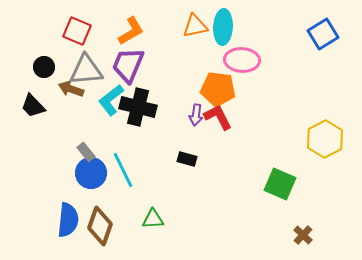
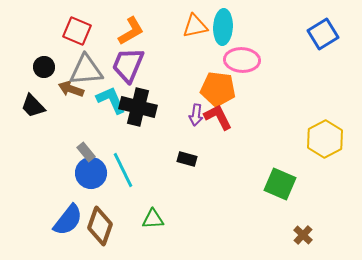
cyan L-shape: rotated 104 degrees clockwise
blue semicircle: rotated 32 degrees clockwise
